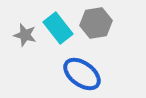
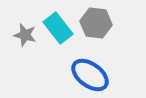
gray hexagon: rotated 16 degrees clockwise
blue ellipse: moved 8 px right, 1 px down
